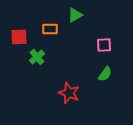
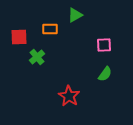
red star: moved 3 px down; rotated 10 degrees clockwise
